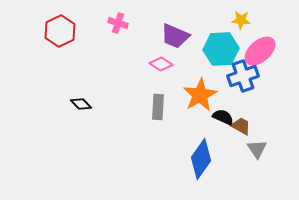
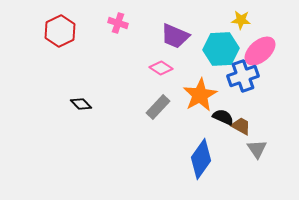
pink diamond: moved 4 px down
gray rectangle: rotated 40 degrees clockwise
